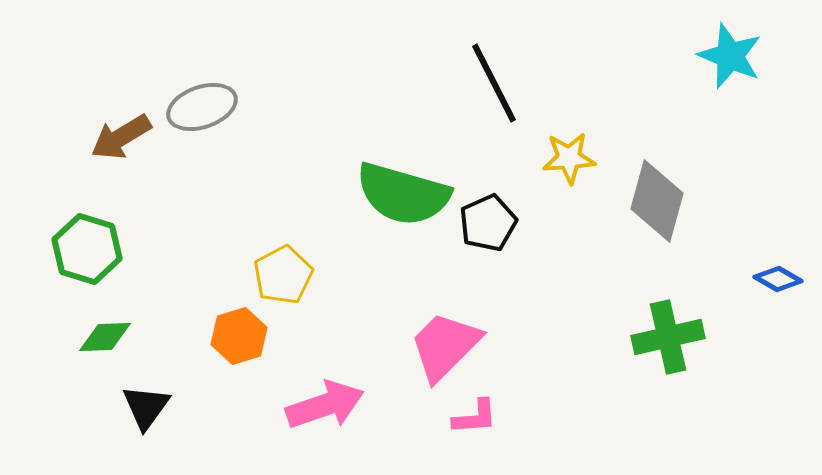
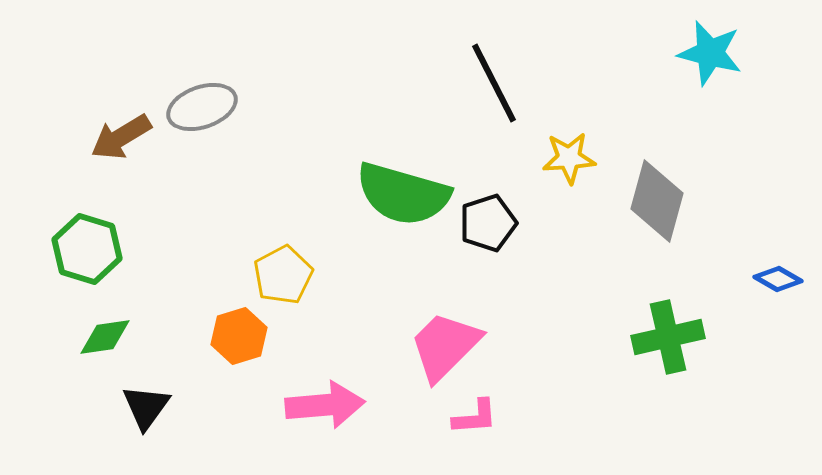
cyan star: moved 20 px left, 3 px up; rotated 8 degrees counterclockwise
black pentagon: rotated 6 degrees clockwise
green diamond: rotated 6 degrees counterclockwise
pink arrow: rotated 14 degrees clockwise
